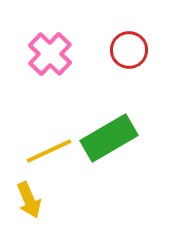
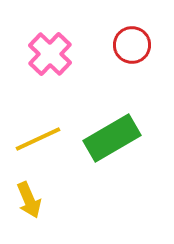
red circle: moved 3 px right, 5 px up
green rectangle: moved 3 px right
yellow line: moved 11 px left, 12 px up
